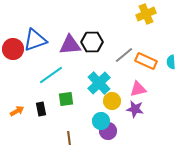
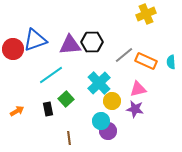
green square: rotated 35 degrees counterclockwise
black rectangle: moved 7 px right
